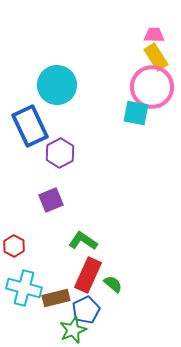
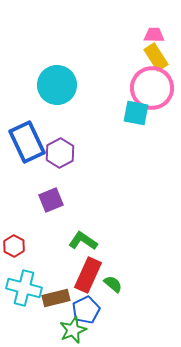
pink circle: moved 1 px down
blue rectangle: moved 3 px left, 16 px down
